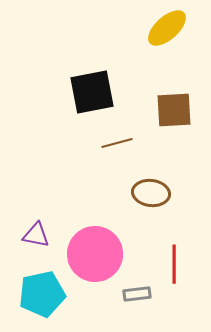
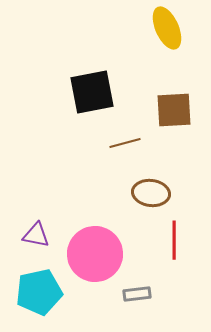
yellow ellipse: rotated 72 degrees counterclockwise
brown line: moved 8 px right
red line: moved 24 px up
cyan pentagon: moved 3 px left, 2 px up
